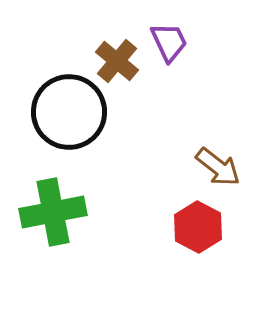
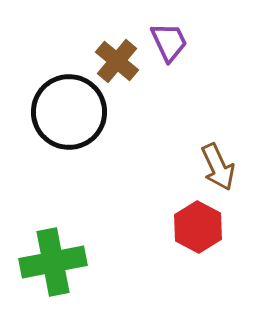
brown arrow: rotated 27 degrees clockwise
green cross: moved 50 px down
